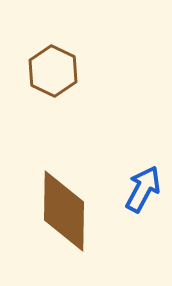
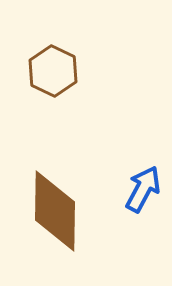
brown diamond: moved 9 px left
